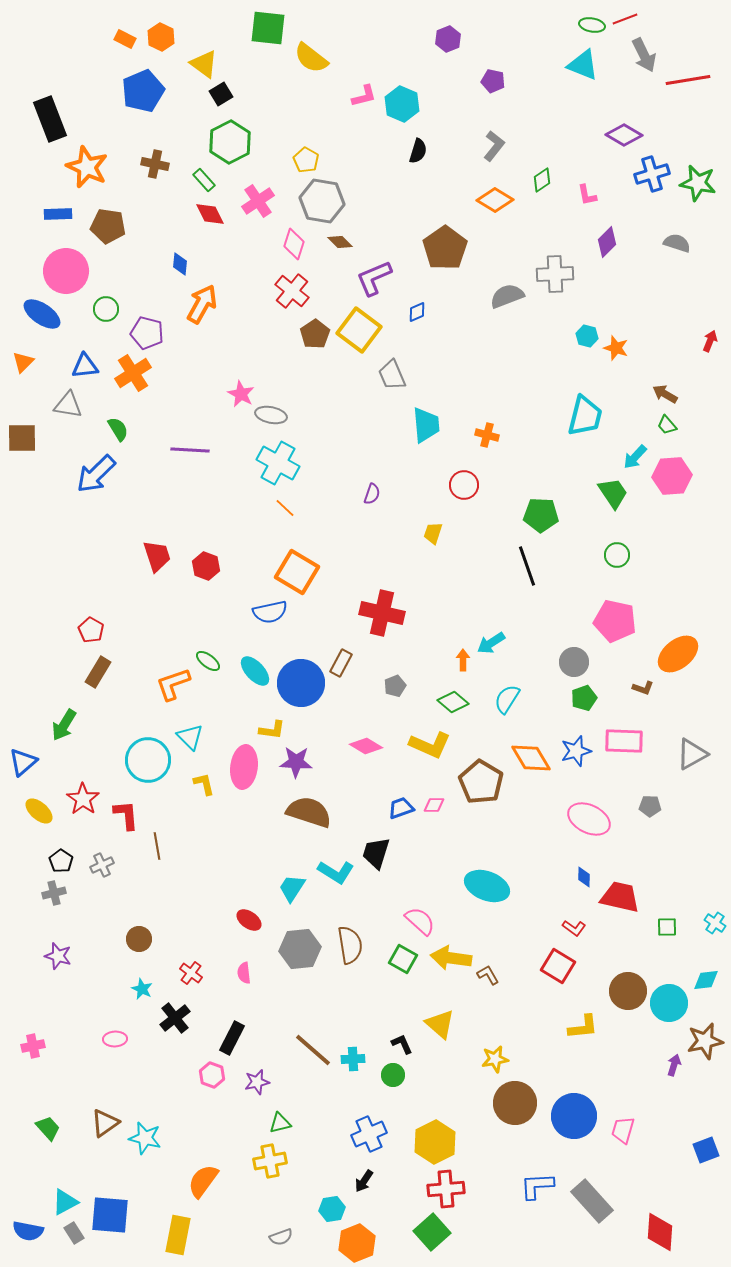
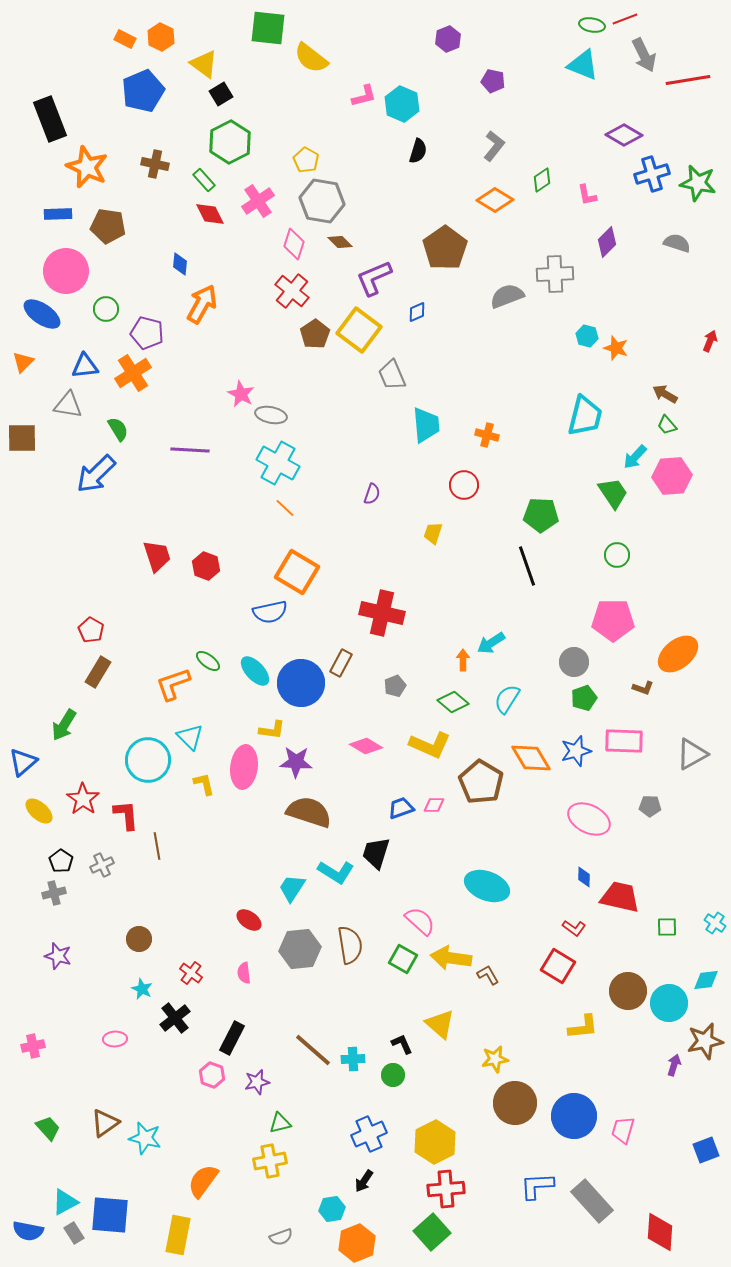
pink pentagon at (615, 621): moved 2 px left, 1 px up; rotated 12 degrees counterclockwise
